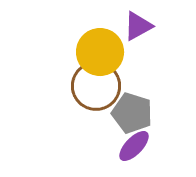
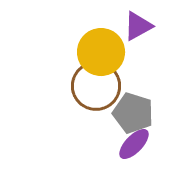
yellow circle: moved 1 px right
gray pentagon: moved 1 px right
purple ellipse: moved 2 px up
